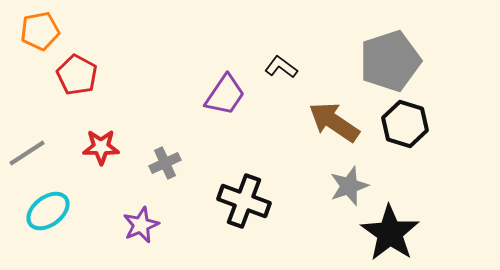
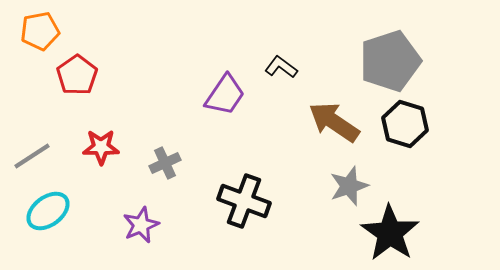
red pentagon: rotated 9 degrees clockwise
gray line: moved 5 px right, 3 px down
